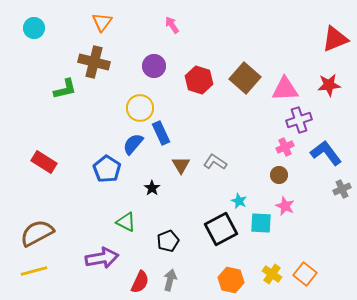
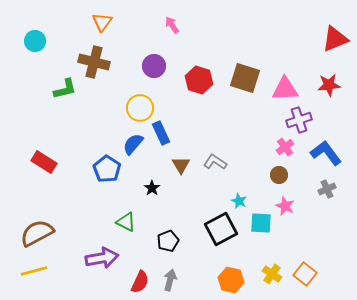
cyan circle: moved 1 px right, 13 px down
brown square: rotated 24 degrees counterclockwise
pink cross: rotated 12 degrees counterclockwise
gray cross: moved 15 px left
